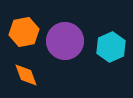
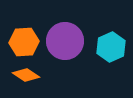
orange hexagon: moved 10 px down; rotated 8 degrees clockwise
orange diamond: rotated 36 degrees counterclockwise
